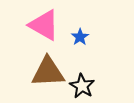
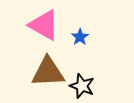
black star: rotated 10 degrees counterclockwise
